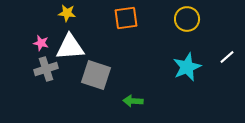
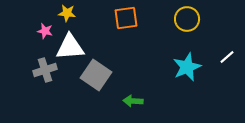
pink star: moved 4 px right, 12 px up
gray cross: moved 1 px left, 1 px down
gray square: rotated 16 degrees clockwise
